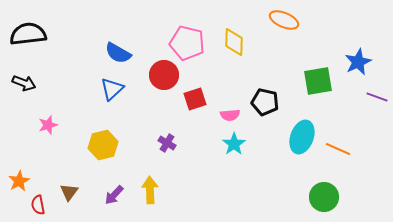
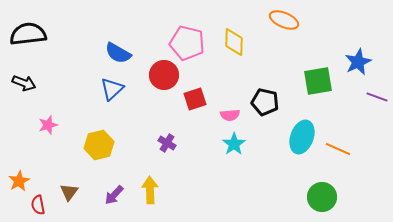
yellow hexagon: moved 4 px left
green circle: moved 2 px left
